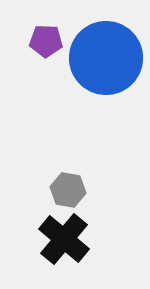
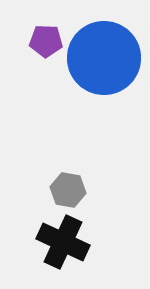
blue circle: moved 2 px left
black cross: moved 1 px left, 3 px down; rotated 15 degrees counterclockwise
